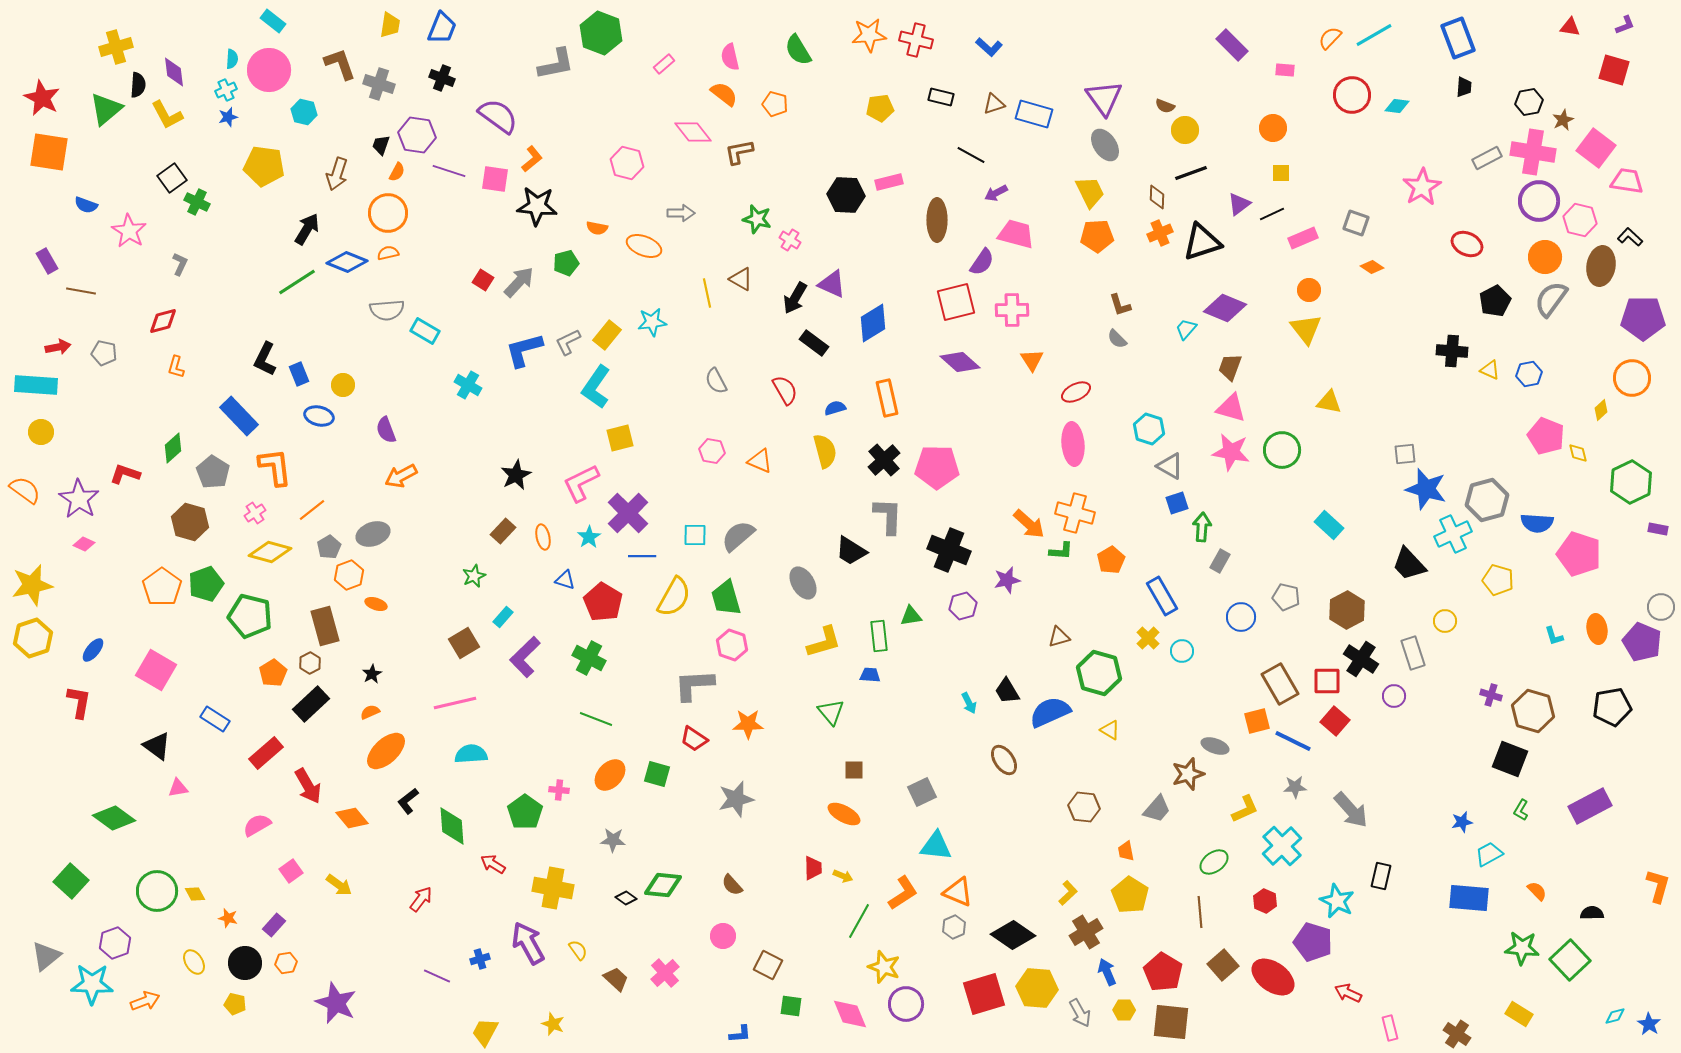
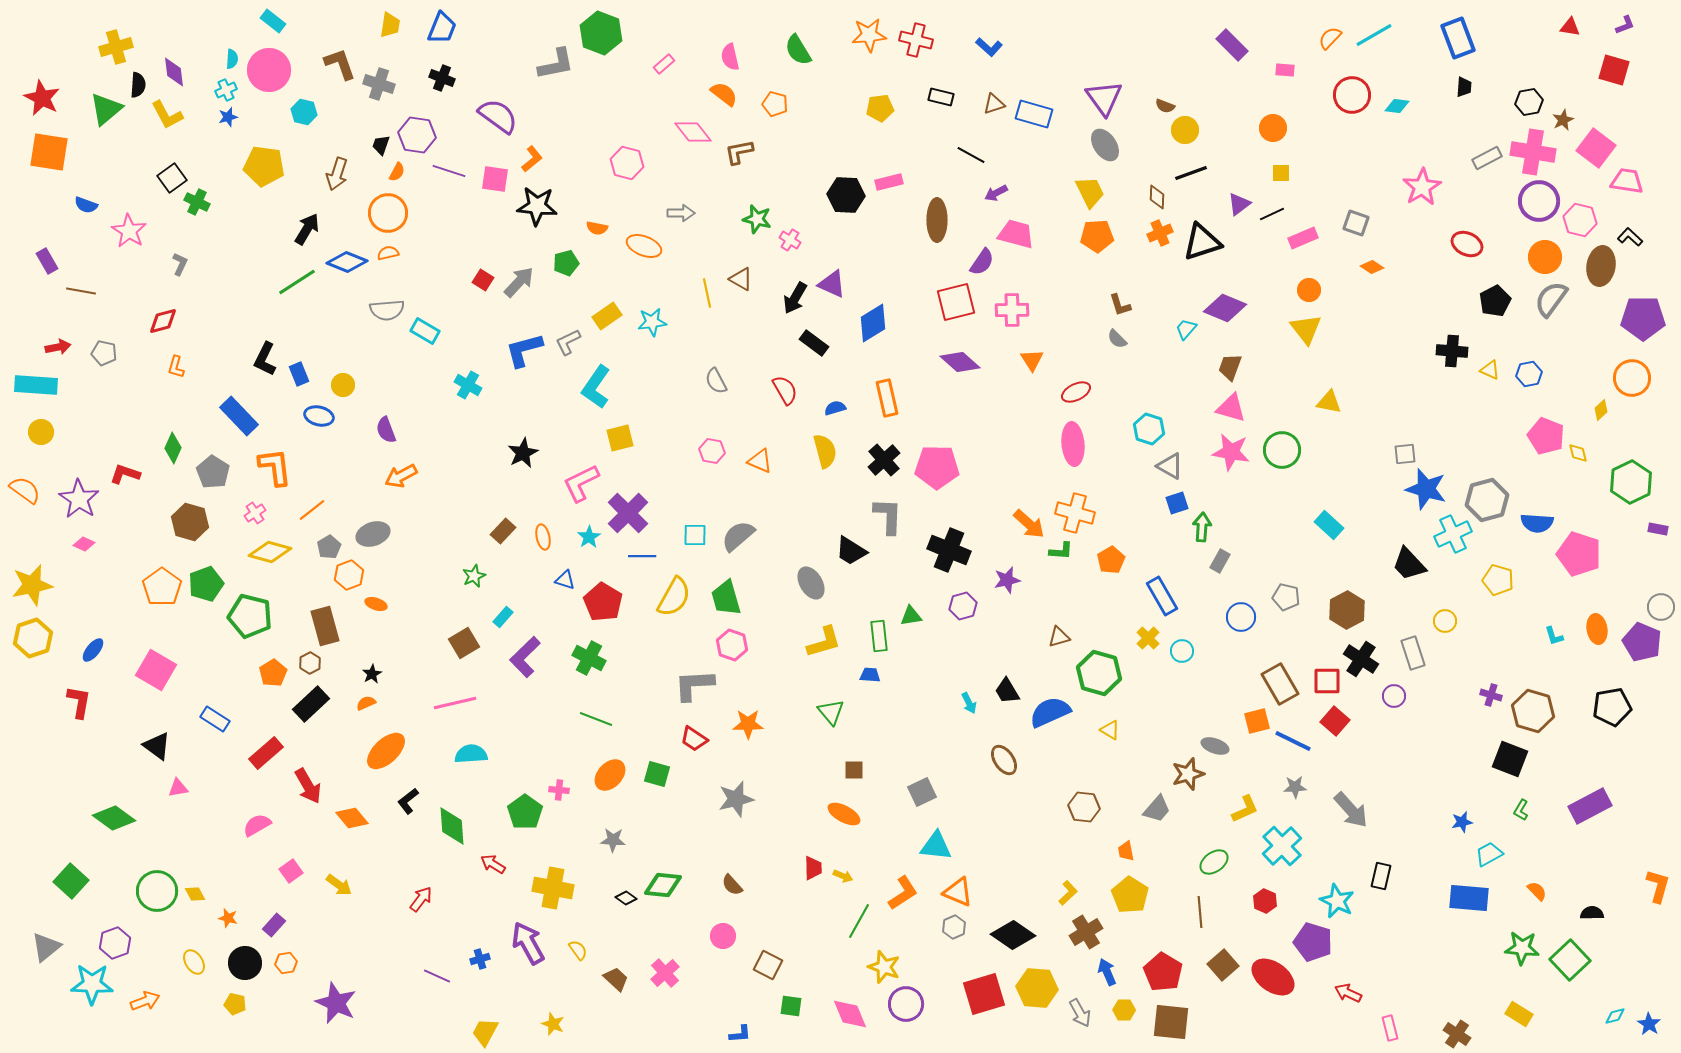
yellow rectangle at (607, 335): moved 19 px up; rotated 16 degrees clockwise
green diamond at (173, 448): rotated 24 degrees counterclockwise
black star at (516, 475): moved 7 px right, 22 px up
gray ellipse at (803, 583): moved 8 px right
orange semicircle at (370, 712): moved 4 px left, 9 px up
gray triangle at (46, 956): moved 9 px up
